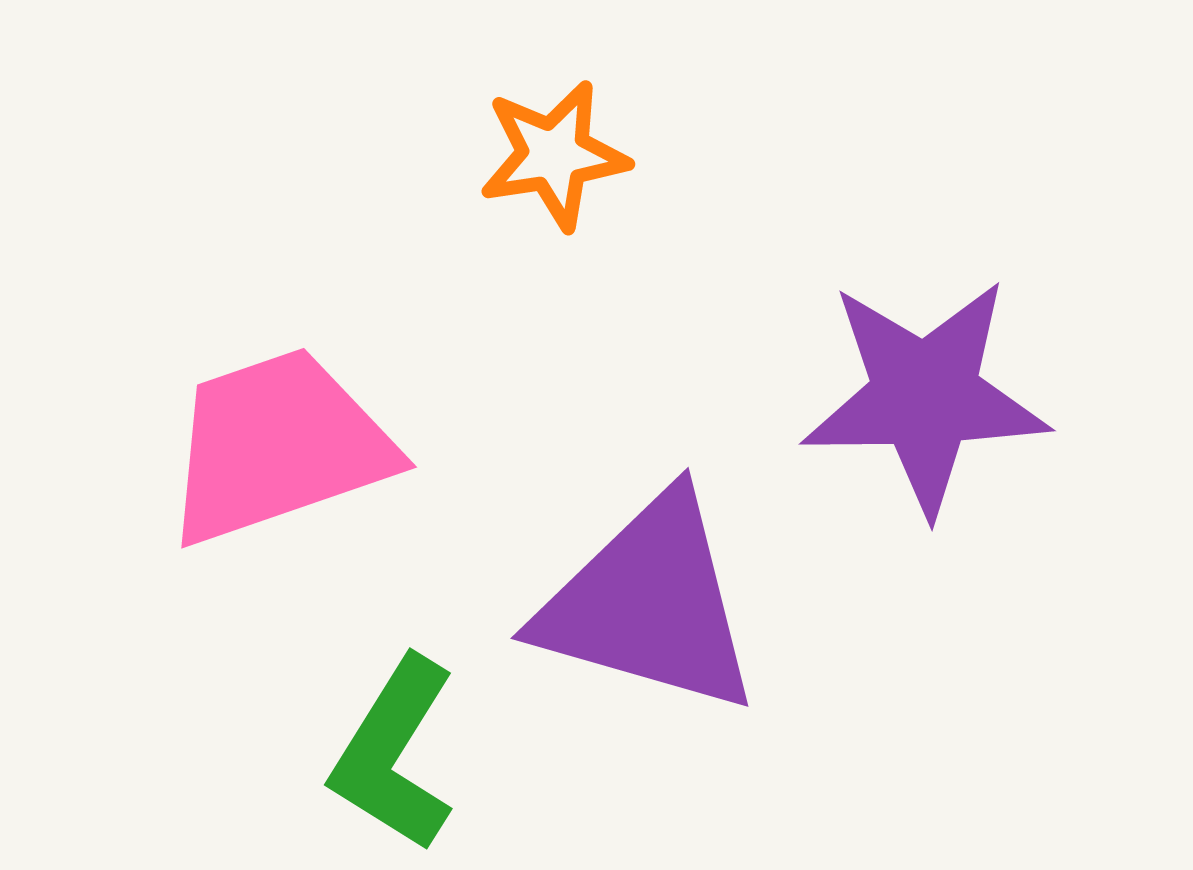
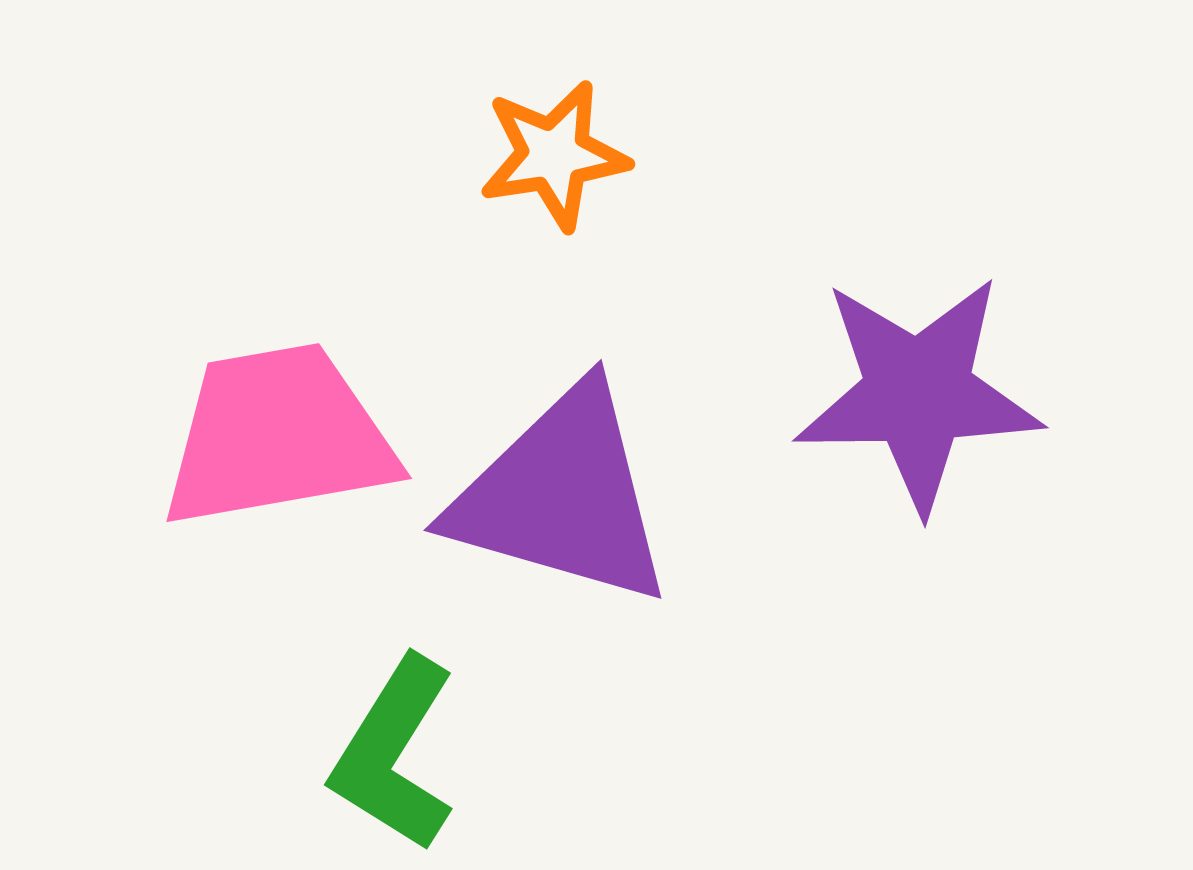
purple star: moved 7 px left, 3 px up
pink trapezoid: moved 10 px up; rotated 9 degrees clockwise
purple triangle: moved 87 px left, 108 px up
